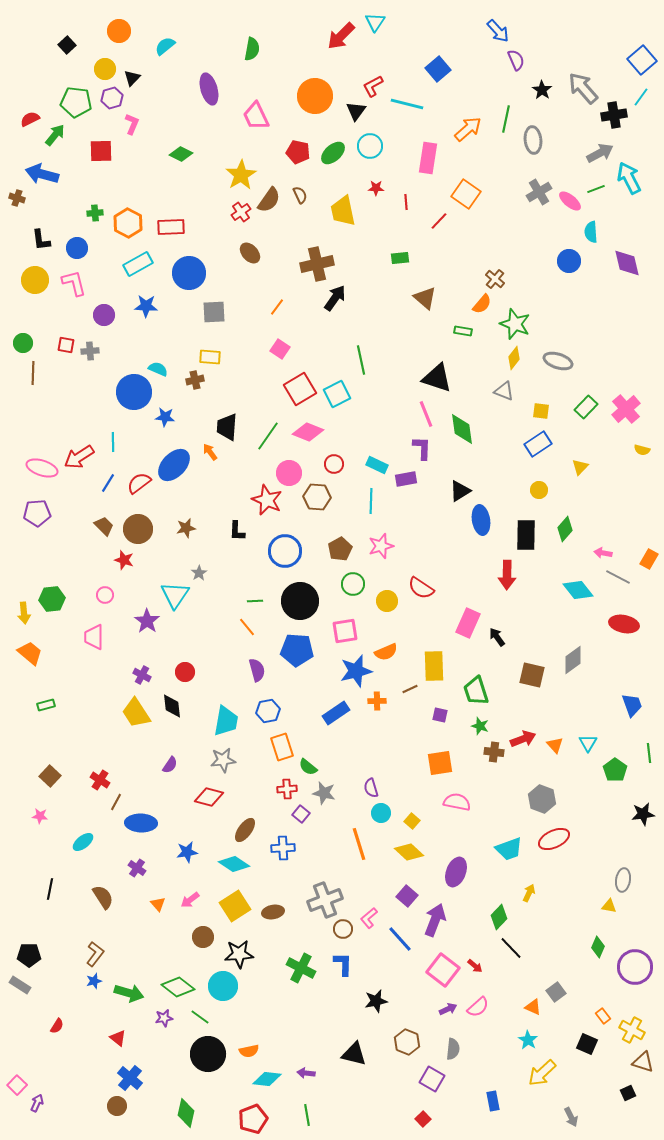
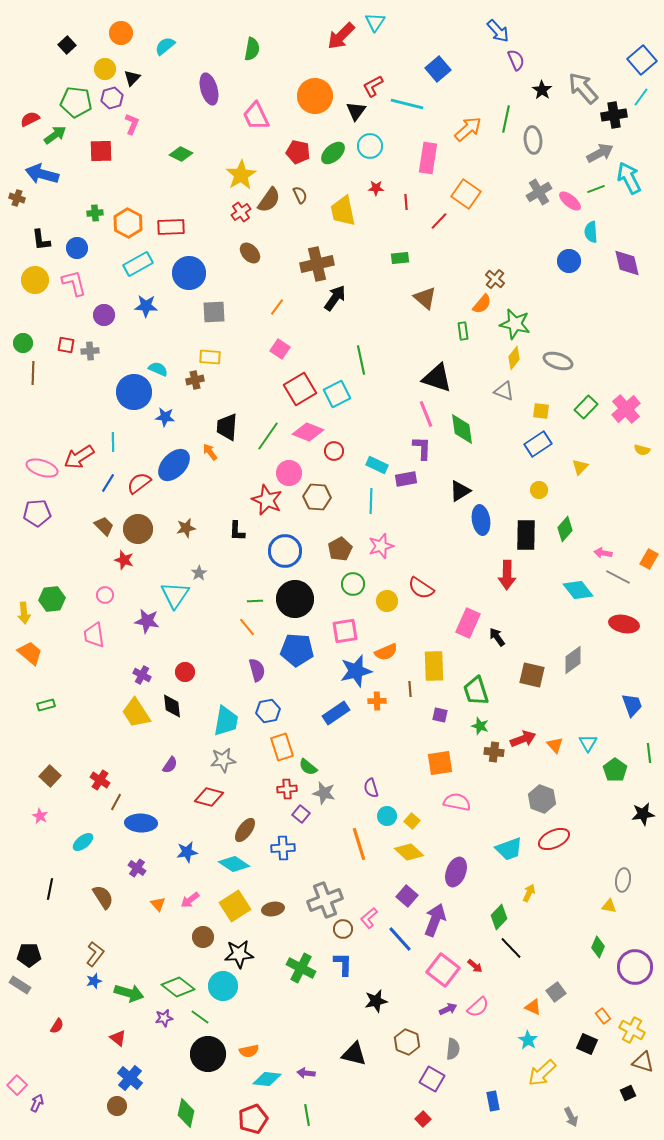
orange circle at (119, 31): moved 2 px right, 2 px down
green arrow at (55, 135): rotated 15 degrees clockwise
green star at (515, 324): rotated 8 degrees counterclockwise
green rectangle at (463, 331): rotated 72 degrees clockwise
red circle at (334, 464): moved 13 px up
black circle at (300, 601): moved 5 px left, 2 px up
purple star at (147, 621): rotated 25 degrees counterclockwise
pink trapezoid at (94, 637): moved 2 px up; rotated 8 degrees counterclockwise
brown line at (410, 689): rotated 70 degrees counterclockwise
cyan circle at (381, 813): moved 6 px right, 3 px down
pink star at (40, 816): rotated 21 degrees clockwise
brown ellipse at (273, 912): moved 3 px up
